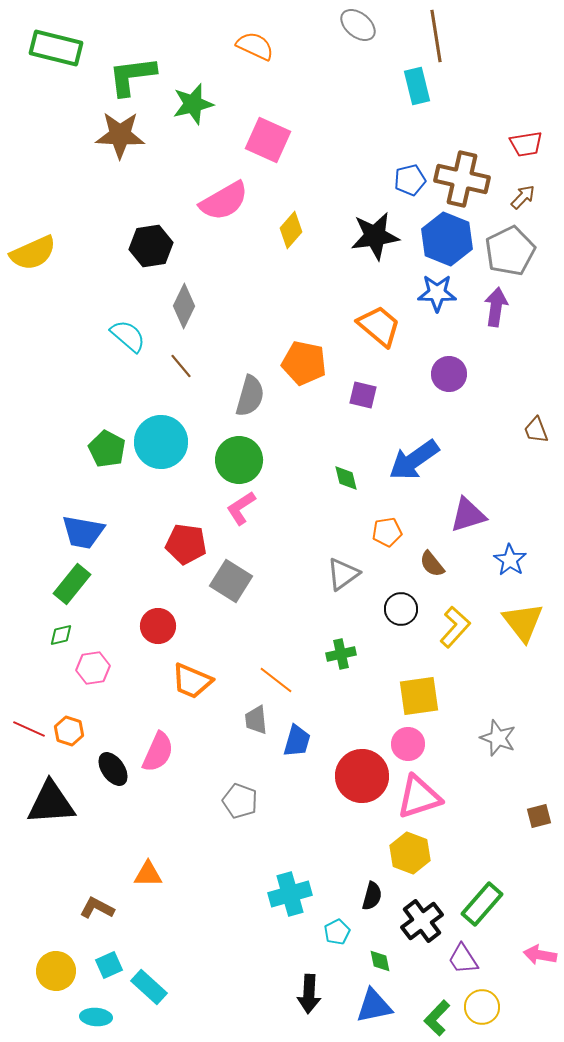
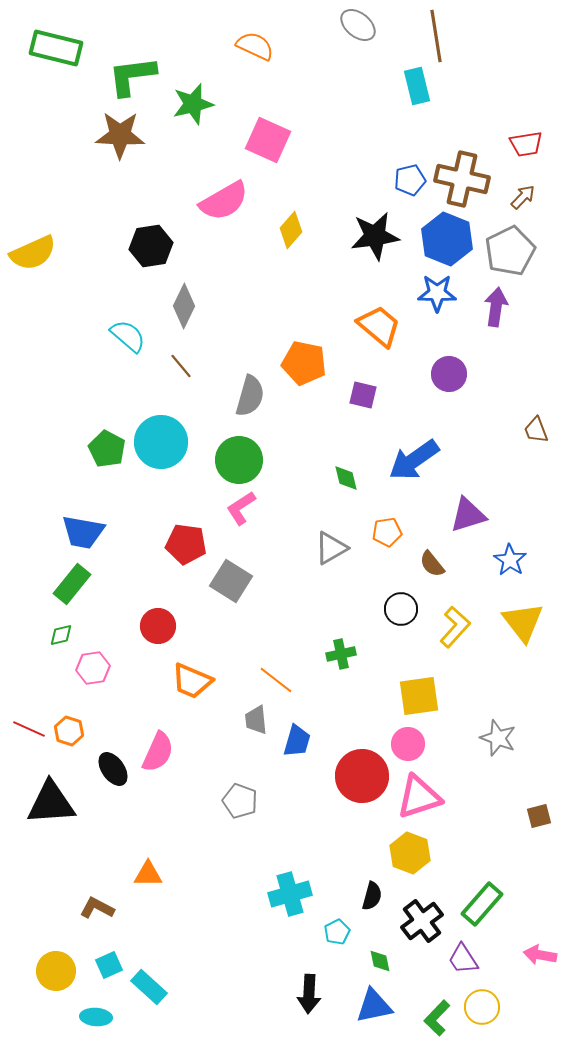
gray triangle at (343, 574): moved 12 px left, 26 px up; rotated 6 degrees clockwise
